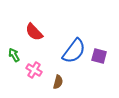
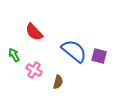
blue semicircle: rotated 88 degrees counterclockwise
